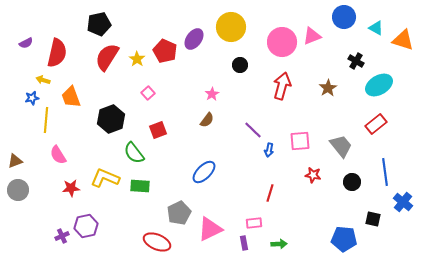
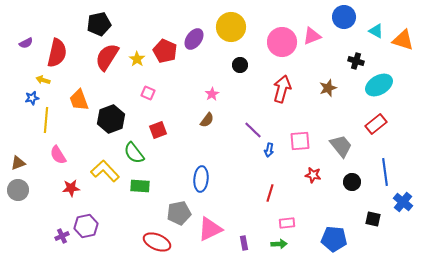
cyan triangle at (376, 28): moved 3 px down
black cross at (356, 61): rotated 14 degrees counterclockwise
red arrow at (282, 86): moved 3 px down
brown star at (328, 88): rotated 12 degrees clockwise
pink square at (148, 93): rotated 24 degrees counterclockwise
orange trapezoid at (71, 97): moved 8 px right, 3 px down
brown triangle at (15, 161): moved 3 px right, 2 px down
blue ellipse at (204, 172): moved 3 px left, 7 px down; rotated 40 degrees counterclockwise
yellow L-shape at (105, 178): moved 7 px up; rotated 24 degrees clockwise
gray pentagon at (179, 213): rotated 15 degrees clockwise
pink rectangle at (254, 223): moved 33 px right
blue pentagon at (344, 239): moved 10 px left
